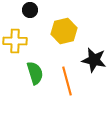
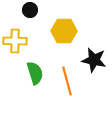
yellow hexagon: rotated 15 degrees clockwise
